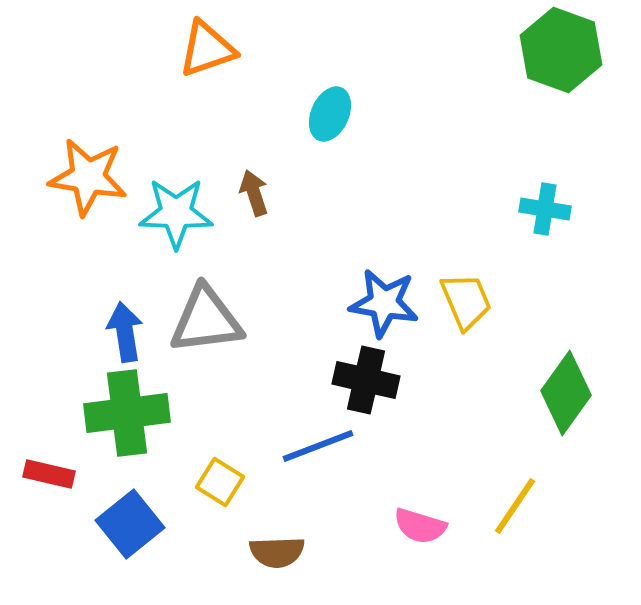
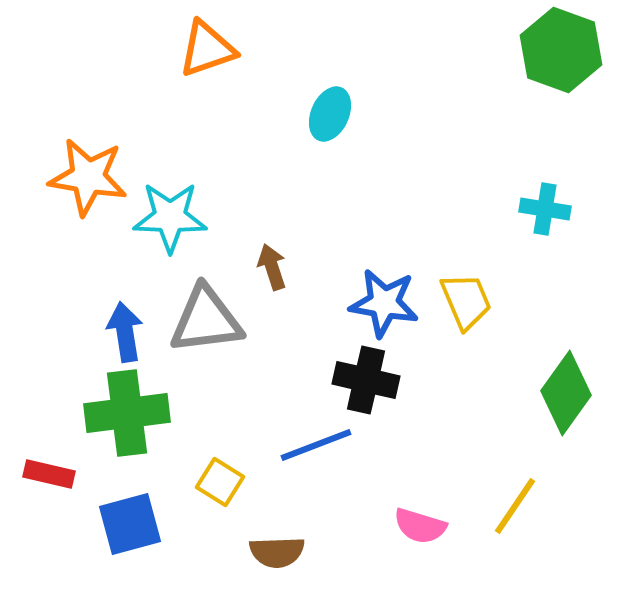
brown arrow: moved 18 px right, 74 px down
cyan star: moved 6 px left, 4 px down
blue line: moved 2 px left, 1 px up
blue square: rotated 24 degrees clockwise
